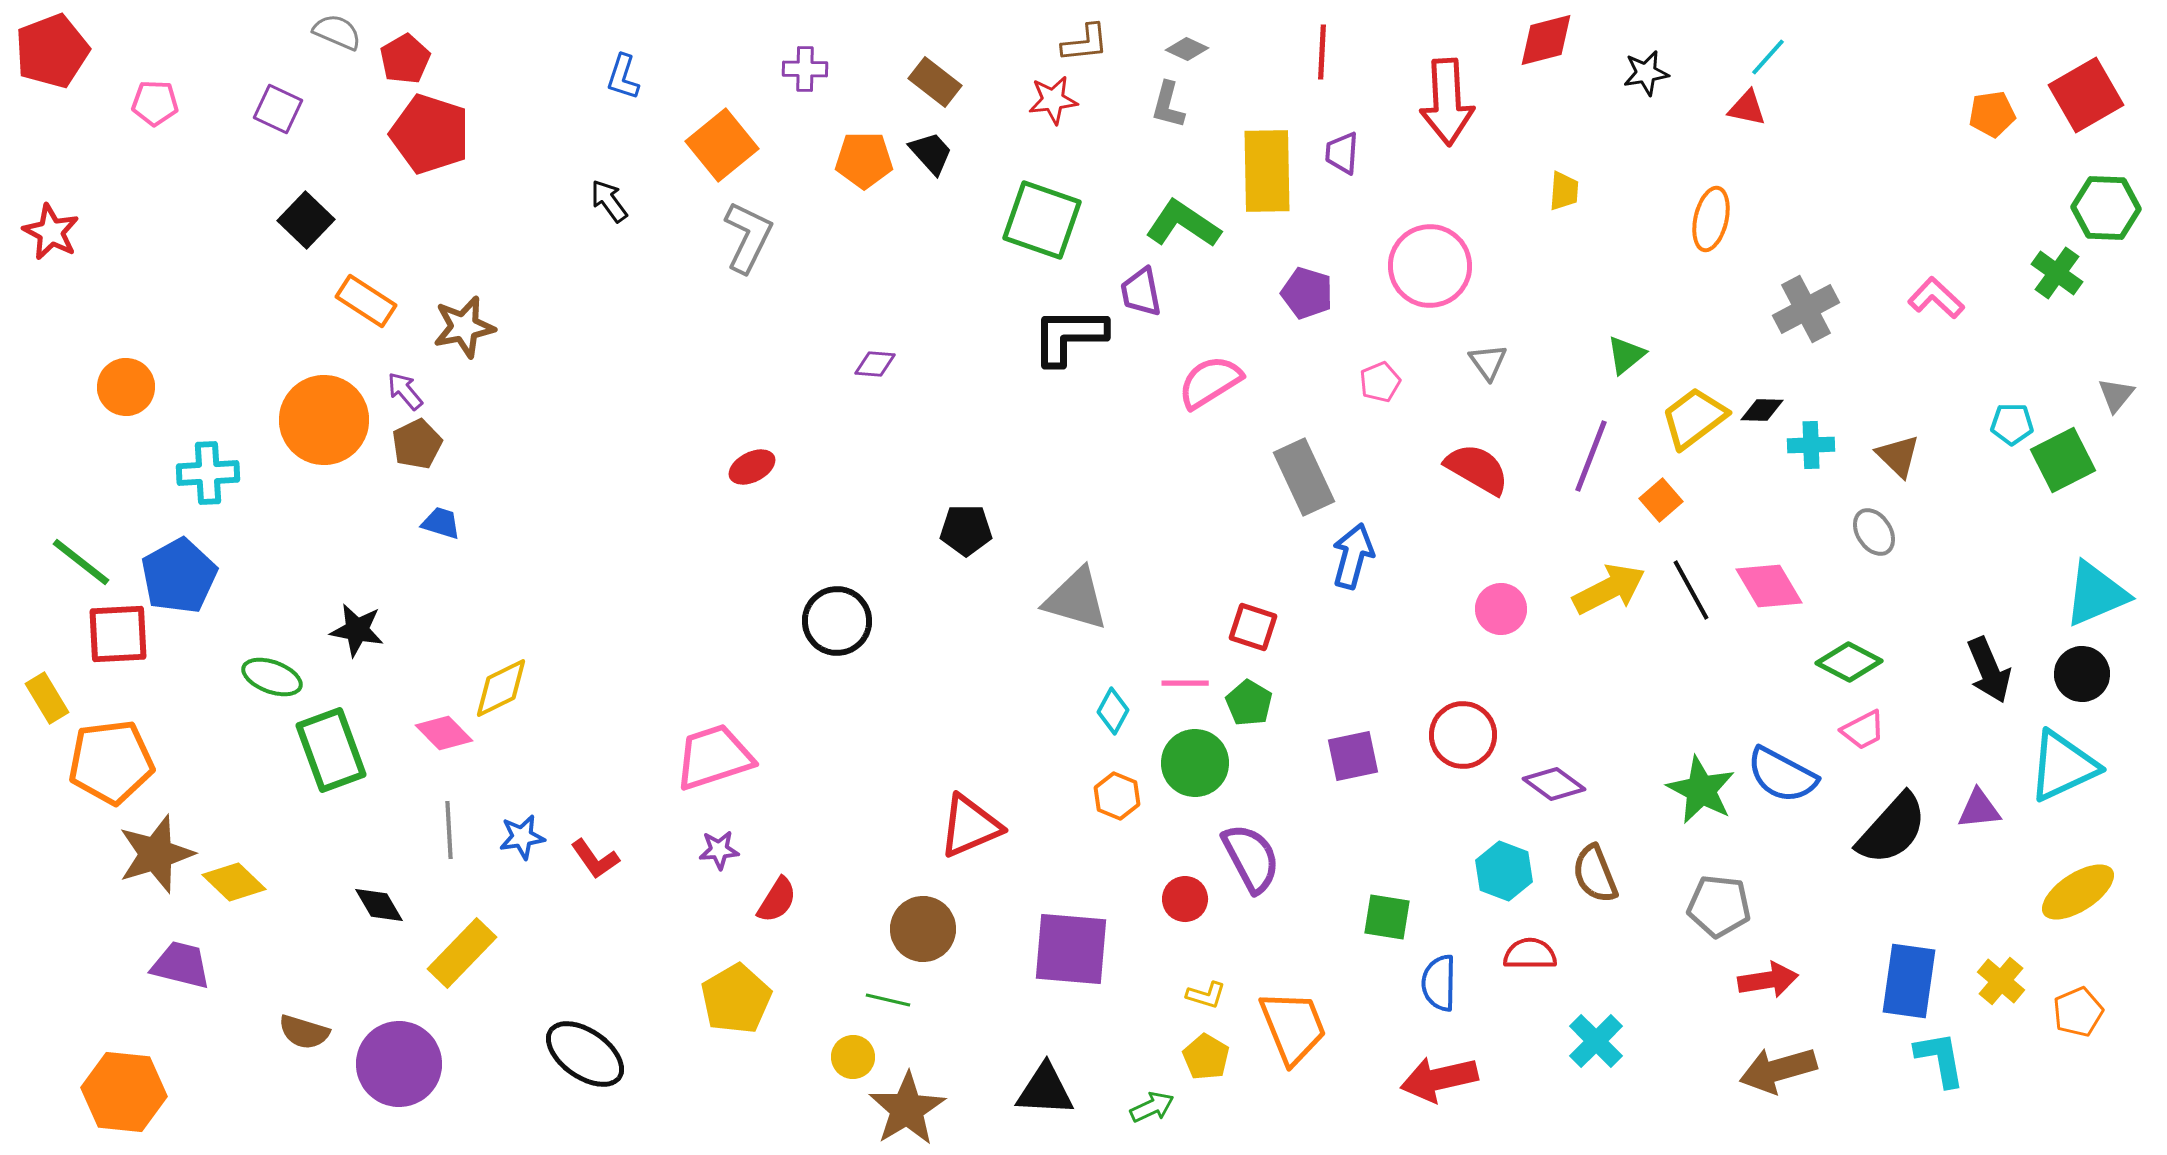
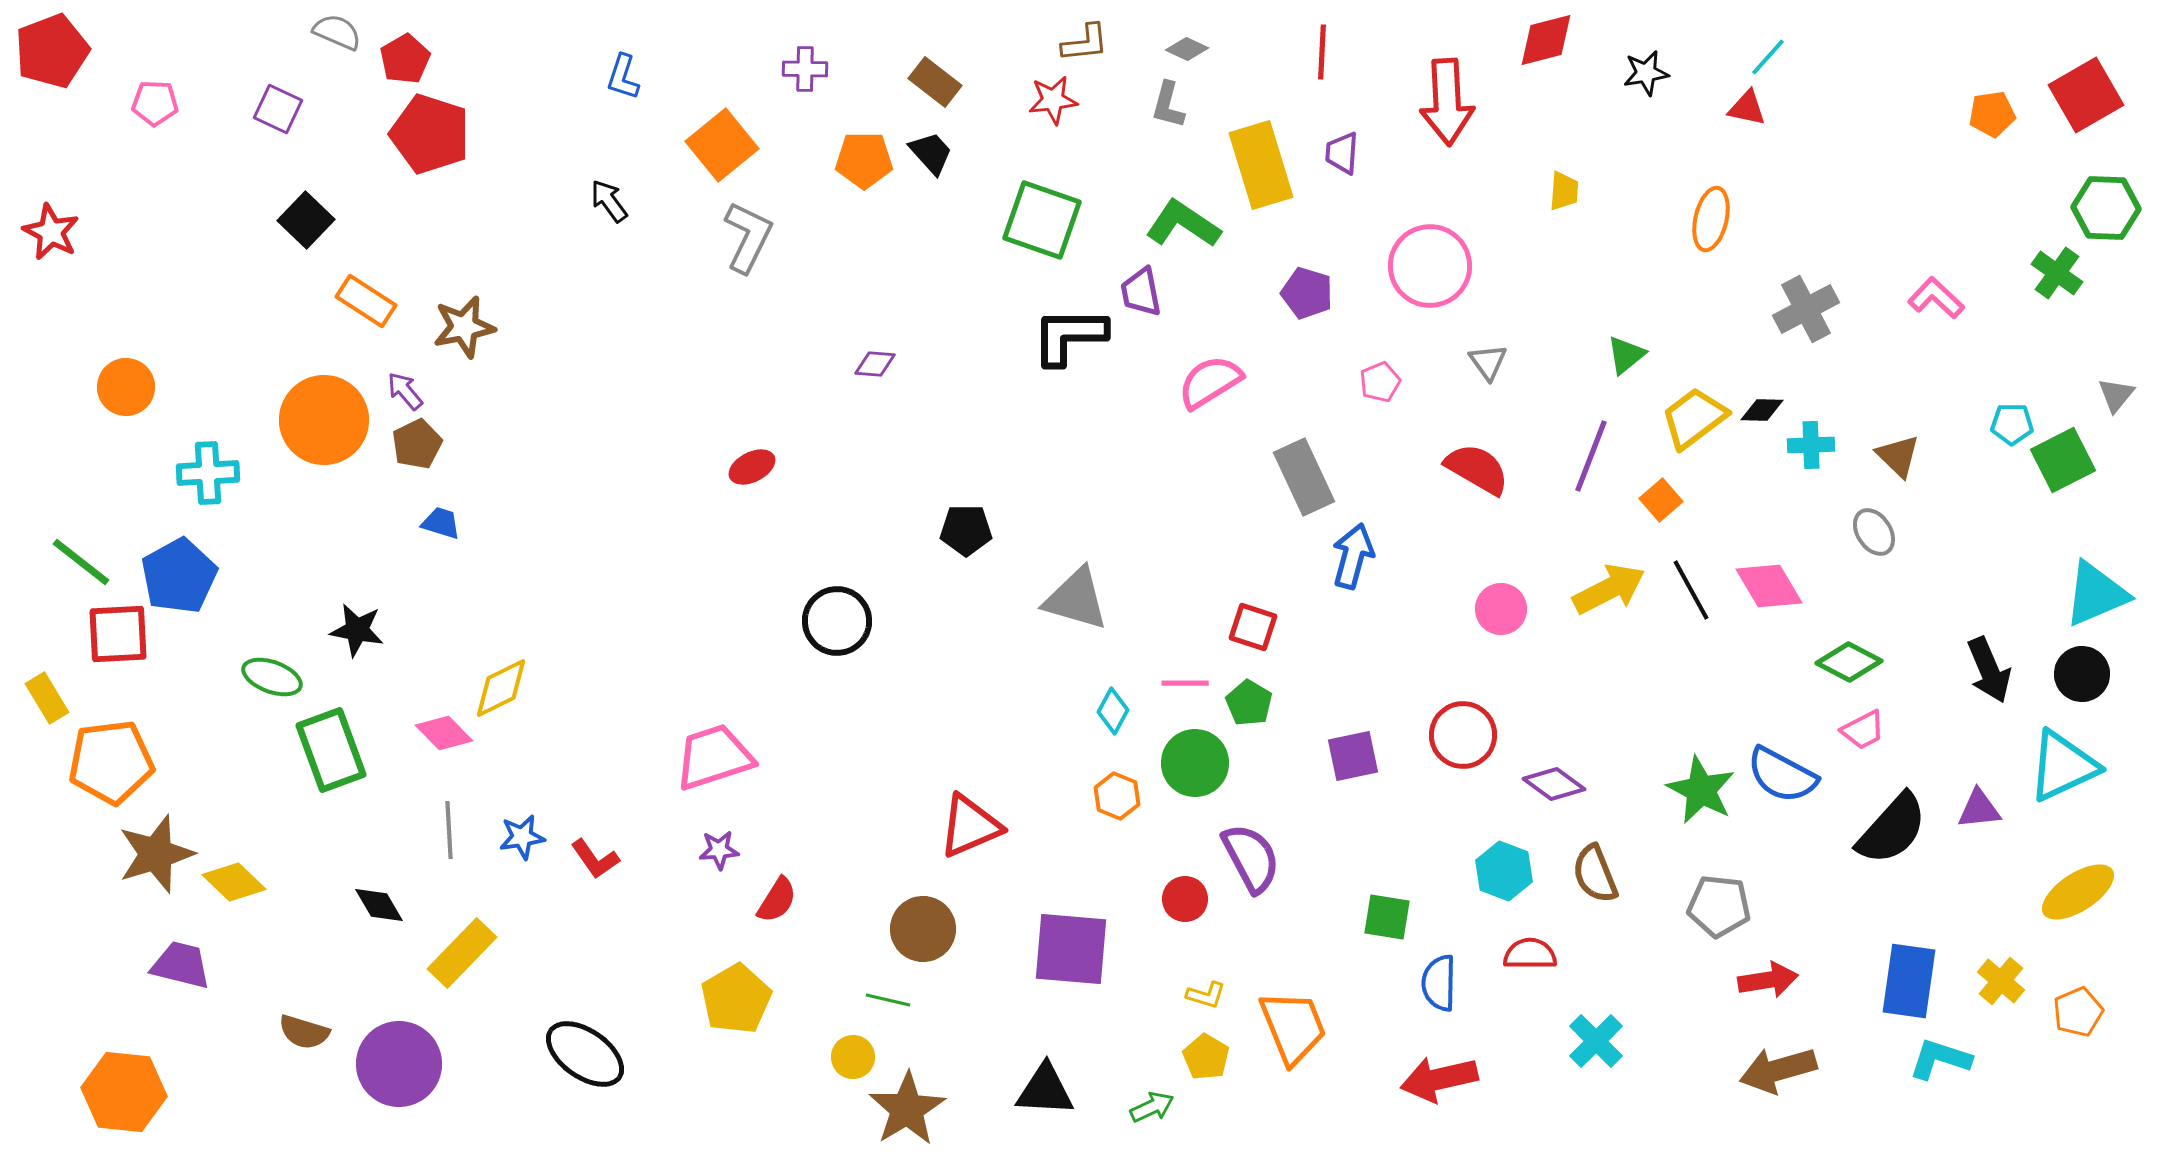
yellow rectangle at (1267, 171): moved 6 px left, 6 px up; rotated 16 degrees counterclockwise
cyan L-shape at (1940, 1059): rotated 62 degrees counterclockwise
